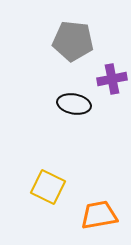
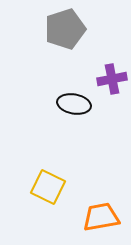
gray pentagon: moved 8 px left, 12 px up; rotated 24 degrees counterclockwise
orange trapezoid: moved 2 px right, 2 px down
